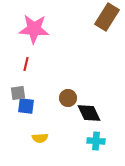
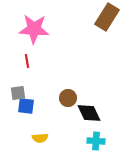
red line: moved 1 px right, 3 px up; rotated 24 degrees counterclockwise
